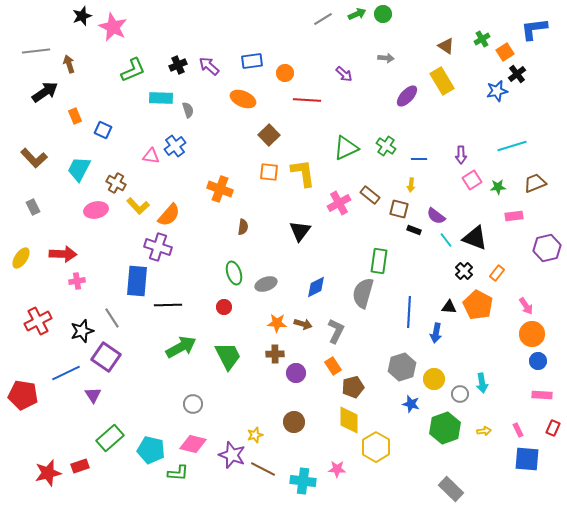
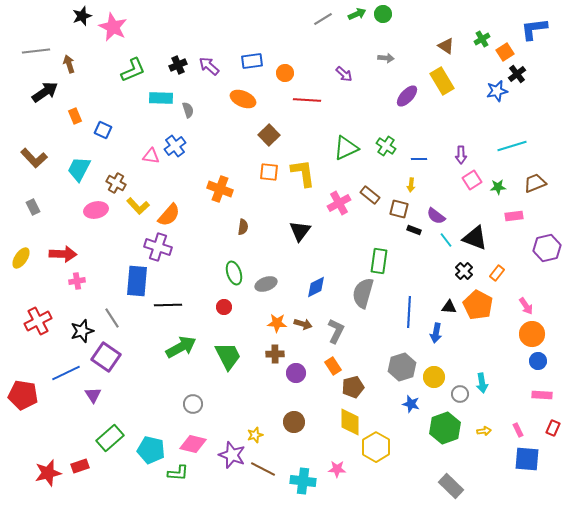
yellow circle at (434, 379): moved 2 px up
yellow diamond at (349, 420): moved 1 px right, 2 px down
gray rectangle at (451, 489): moved 3 px up
